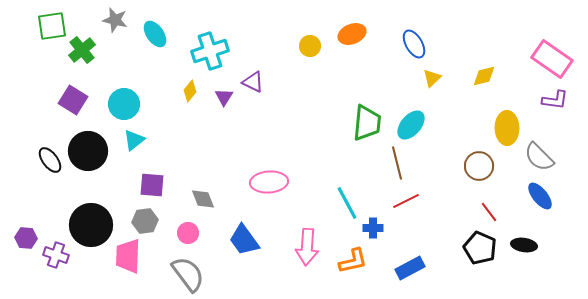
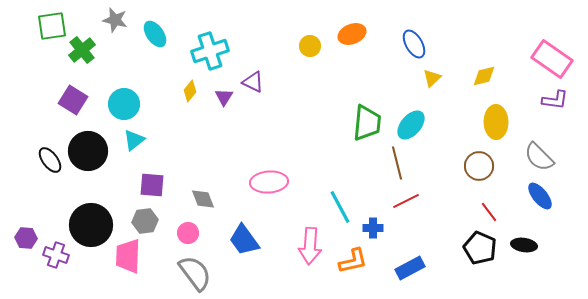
yellow ellipse at (507, 128): moved 11 px left, 6 px up
cyan line at (347, 203): moved 7 px left, 4 px down
pink arrow at (307, 247): moved 3 px right, 1 px up
gray semicircle at (188, 274): moved 7 px right, 1 px up
